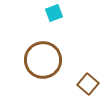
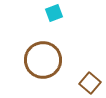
brown square: moved 2 px right, 1 px up
